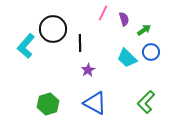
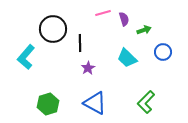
pink line: rotated 49 degrees clockwise
green arrow: rotated 16 degrees clockwise
cyan L-shape: moved 11 px down
blue circle: moved 12 px right
purple star: moved 2 px up
